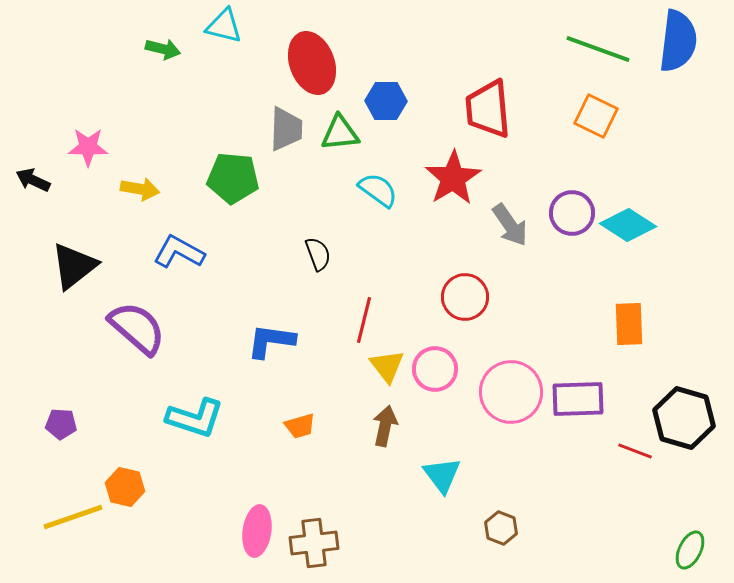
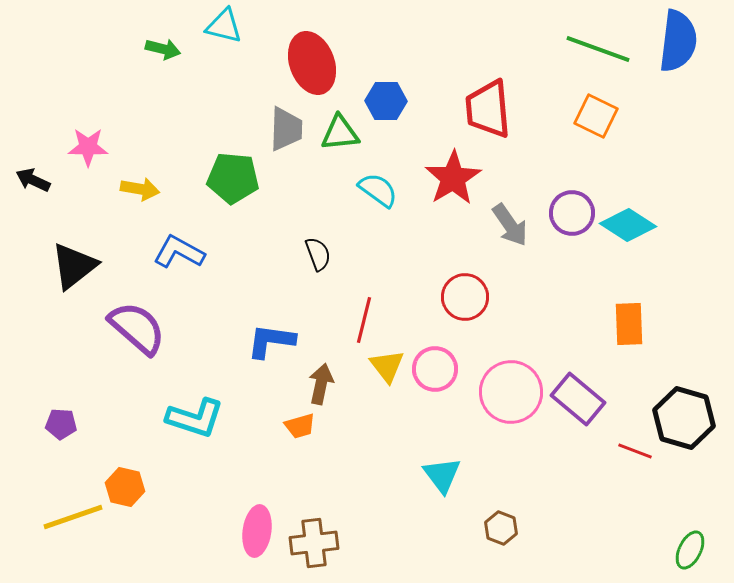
purple rectangle at (578, 399): rotated 42 degrees clockwise
brown arrow at (385, 426): moved 64 px left, 42 px up
